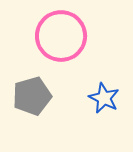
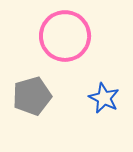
pink circle: moved 4 px right
